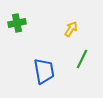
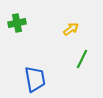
yellow arrow: rotated 21 degrees clockwise
blue trapezoid: moved 9 px left, 8 px down
